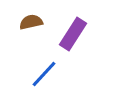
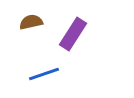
blue line: rotated 28 degrees clockwise
